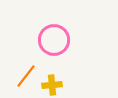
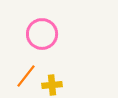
pink circle: moved 12 px left, 6 px up
